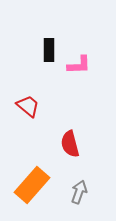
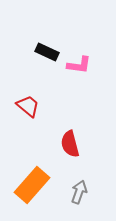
black rectangle: moved 2 px left, 2 px down; rotated 65 degrees counterclockwise
pink L-shape: rotated 10 degrees clockwise
